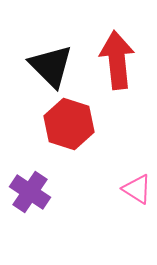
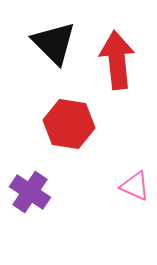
black triangle: moved 3 px right, 23 px up
red hexagon: rotated 9 degrees counterclockwise
pink triangle: moved 2 px left, 3 px up; rotated 8 degrees counterclockwise
